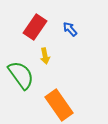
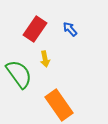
red rectangle: moved 2 px down
yellow arrow: moved 3 px down
green semicircle: moved 2 px left, 1 px up
